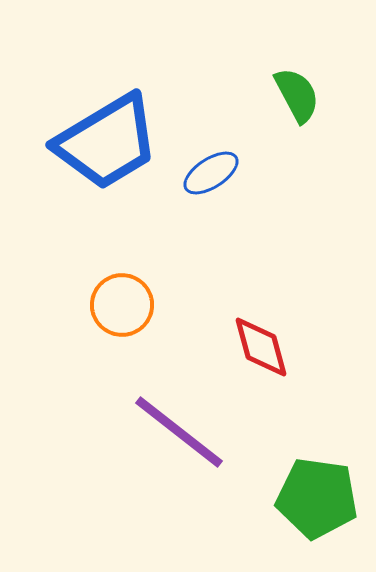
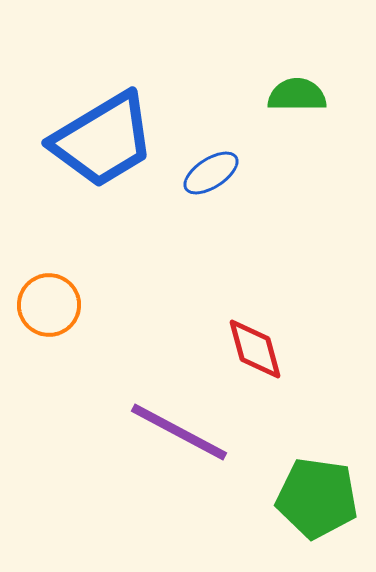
green semicircle: rotated 62 degrees counterclockwise
blue trapezoid: moved 4 px left, 2 px up
orange circle: moved 73 px left
red diamond: moved 6 px left, 2 px down
purple line: rotated 10 degrees counterclockwise
